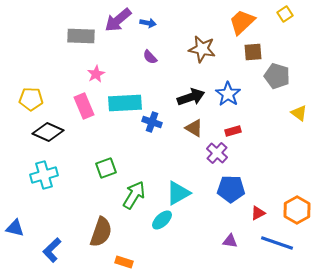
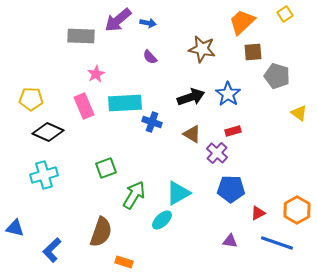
brown triangle: moved 2 px left, 6 px down
